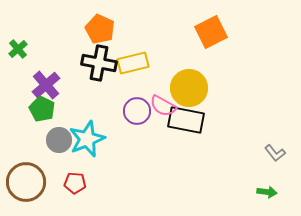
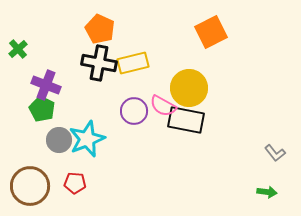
purple cross: rotated 28 degrees counterclockwise
purple circle: moved 3 px left
brown circle: moved 4 px right, 4 px down
